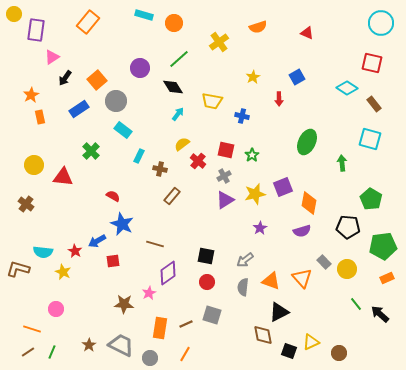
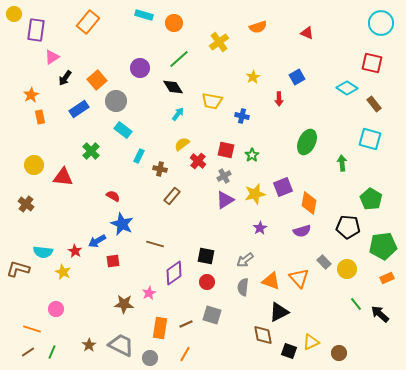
purple diamond at (168, 273): moved 6 px right
orange triangle at (302, 278): moved 3 px left
